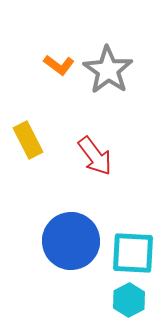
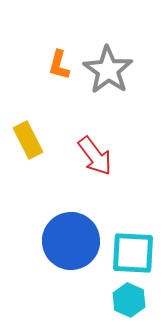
orange L-shape: rotated 68 degrees clockwise
cyan hexagon: rotated 8 degrees counterclockwise
